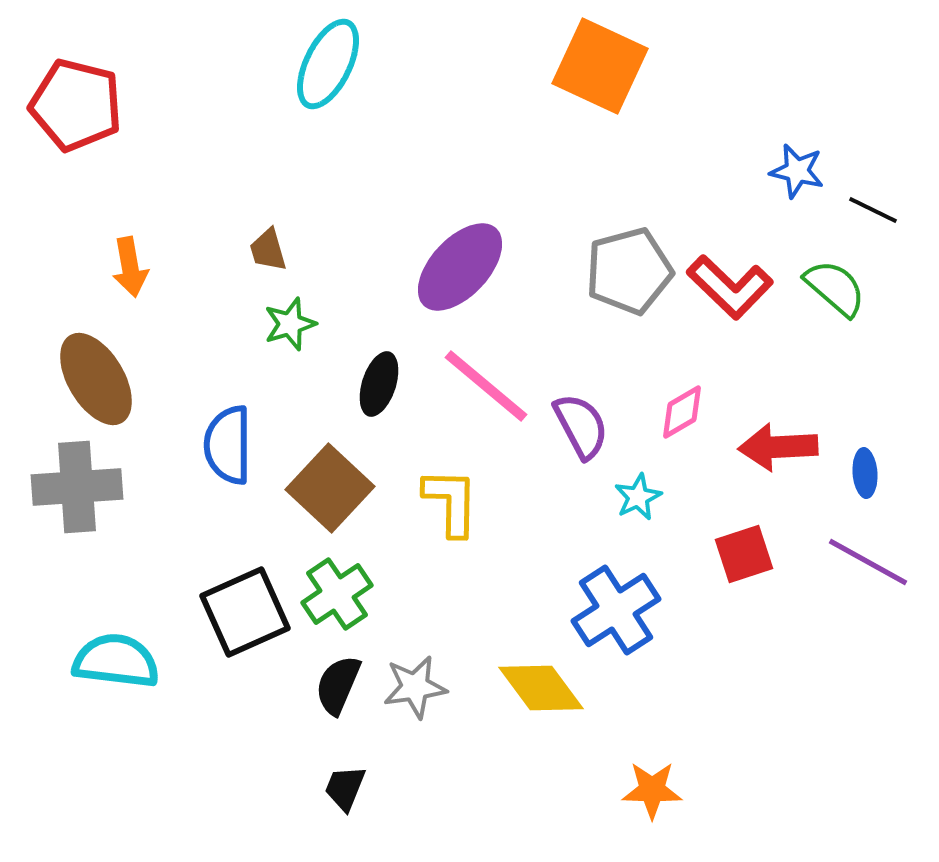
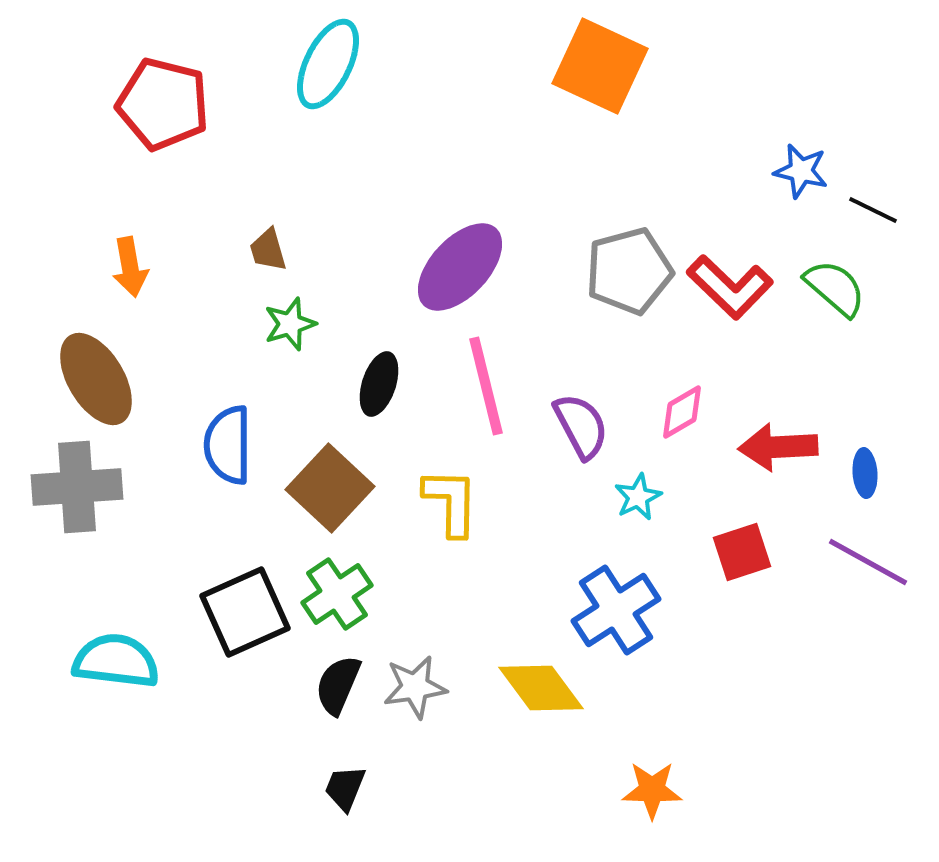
red pentagon: moved 87 px right, 1 px up
blue star: moved 4 px right
pink line: rotated 36 degrees clockwise
red square: moved 2 px left, 2 px up
